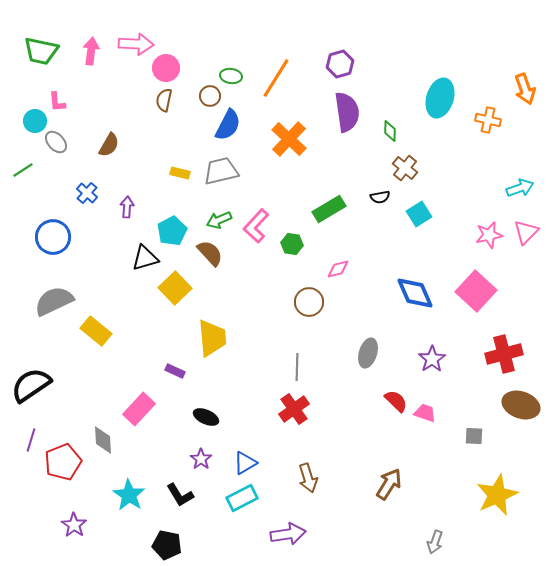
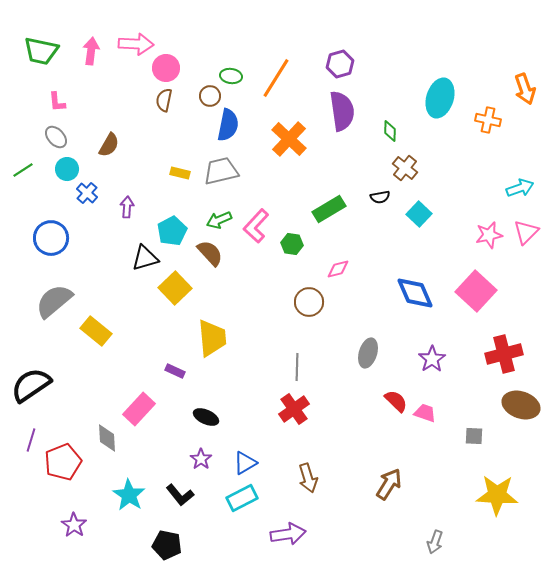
purple semicircle at (347, 112): moved 5 px left, 1 px up
cyan circle at (35, 121): moved 32 px right, 48 px down
blue semicircle at (228, 125): rotated 16 degrees counterclockwise
gray ellipse at (56, 142): moved 5 px up
cyan square at (419, 214): rotated 15 degrees counterclockwise
blue circle at (53, 237): moved 2 px left, 1 px down
gray semicircle at (54, 301): rotated 15 degrees counterclockwise
gray diamond at (103, 440): moved 4 px right, 2 px up
black L-shape at (180, 495): rotated 8 degrees counterclockwise
yellow star at (497, 495): rotated 27 degrees clockwise
